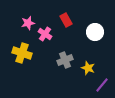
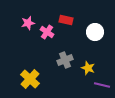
red rectangle: rotated 48 degrees counterclockwise
pink cross: moved 2 px right, 2 px up
yellow cross: moved 8 px right, 26 px down; rotated 24 degrees clockwise
purple line: rotated 63 degrees clockwise
